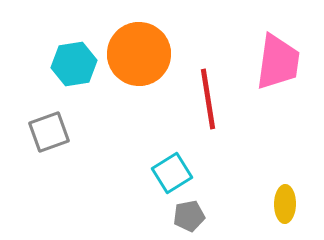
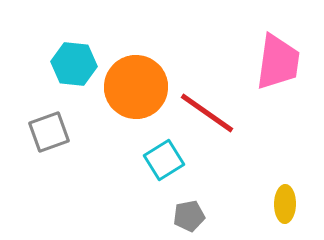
orange circle: moved 3 px left, 33 px down
cyan hexagon: rotated 15 degrees clockwise
red line: moved 1 px left, 14 px down; rotated 46 degrees counterclockwise
cyan square: moved 8 px left, 13 px up
